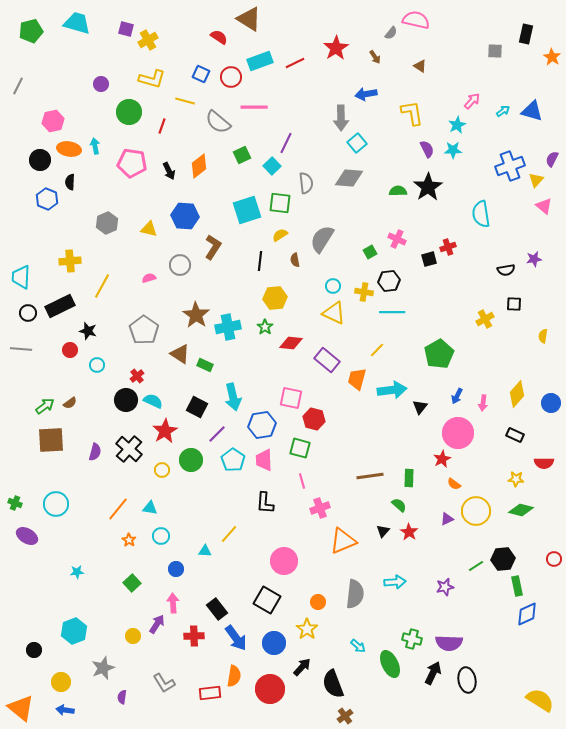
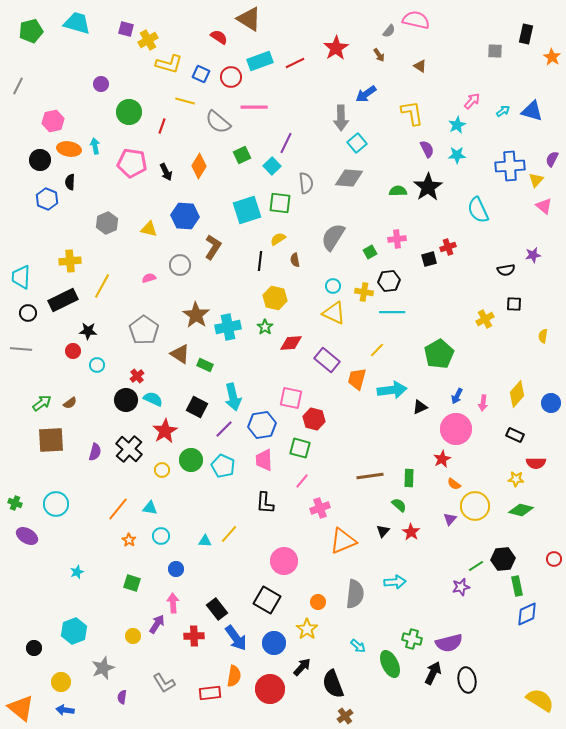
gray semicircle at (391, 33): moved 2 px left, 2 px up
brown arrow at (375, 57): moved 4 px right, 2 px up
yellow L-shape at (152, 79): moved 17 px right, 15 px up
blue arrow at (366, 94): rotated 25 degrees counterclockwise
cyan star at (453, 150): moved 4 px right, 5 px down
orange diamond at (199, 166): rotated 20 degrees counterclockwise
blue cross at (510, 166): rotated 16 degrees clockwise
black arrow at (169, 171): moved 3 px left, 1 px down
cyan semicircle at (481, 214): moved 3 px left, 4 px up; rotated 16 degrees counterclockwise
yellow semicircle at (280, 235): moved 2 px left, 4 px down
gray semicircle at (322, 239): moved 11 px right, 2 px up
pink cross at (397, 239): rotated 30 degrees counterclockwise
purple star at (534, 259): moved 1 px left, 4 px up
yellow hexagon at (275, 298): rotated 20 degrees clockwise
black rectangle at (60, 306): moved 3 px right, 6 px up
black star at (88, 331): rotated 12 degrees counterclockwise
red diamond at (291, 343): rotated 10 degrees counterclockwise
red circle at (70, 350): moved 3 px right, 1 px down
cyan semicircle at (153, 401): moved 2 px up
green arrow at (45, 406): moved 3 px left, 3 px up
black triangle at (420, 407): rotated 28 degrees clockwise
pink circle at (458, 433): moved 2 px left, 4 px up
purple line at (217, 434): moved 7 px right, 5 px up
cyan pentagon at (233, 460): moved 10 px left, 6 px down; rotated 10 degrees counterclockwise
red semicircle at (544, 463): moved 8 px left
pink line at (302, 481): rotated 56 degrees clockwise
yellow circle at (476, 511): moved 1 px left, 5 px up
purple triangle at (447, 519): moved 3 px right; rotated 24 degrees counterclockwise
red star at (409, 532): moved 2 px right
cyan triangle at (205, 551): moved 10 px up
cyan star at (77, 572): rotated 16 degrees counterclockwise
green square at (132, 583): rotated 30 degrees counterclockwise
purple star at (445, 587): moved 16 px right
purple semicircle at (449, 643): rotated 16 degrees counterclockwise
black circle at (34, 650): moved 2 px up
